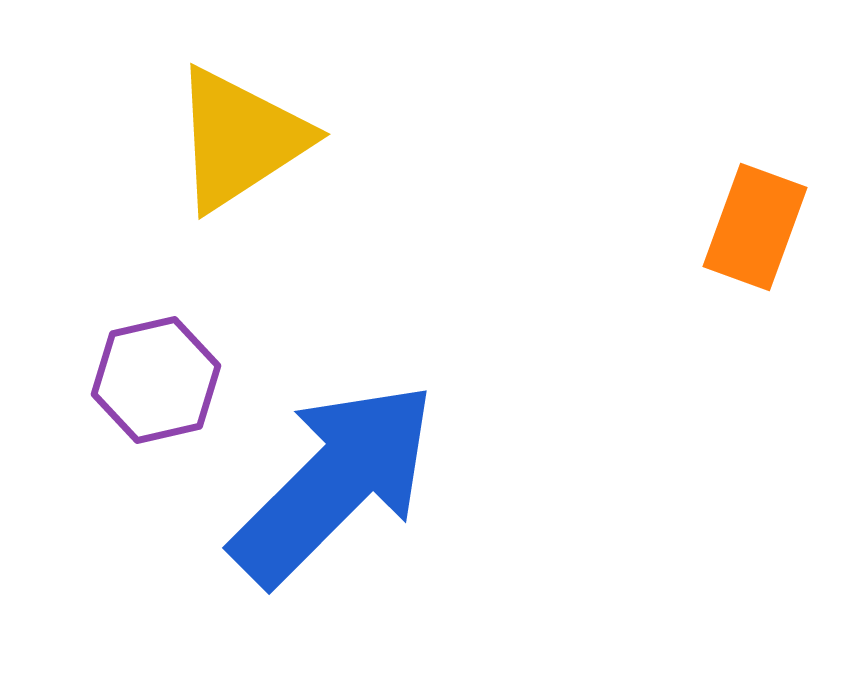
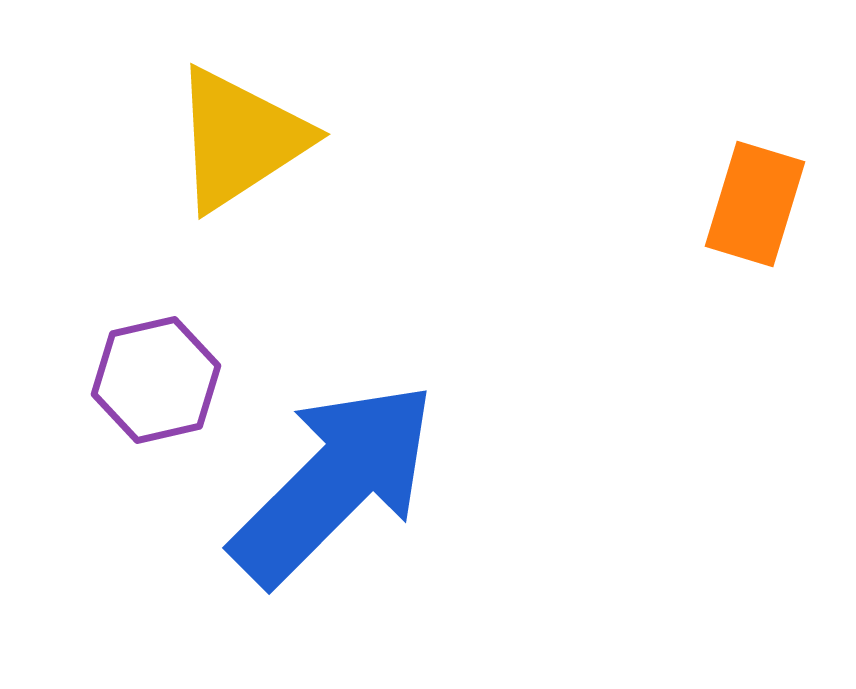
orange rectangle: moved 23 px up; rotated 3 degrees counterclockwise
